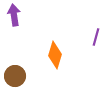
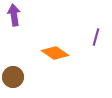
orange diamond: moved 2 px up; rotated 72 degrees counterclockwise
brown circle: moved 2 px left, 1 px down
